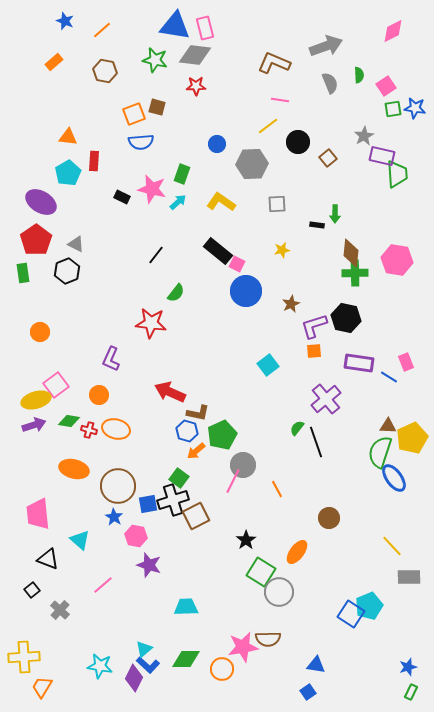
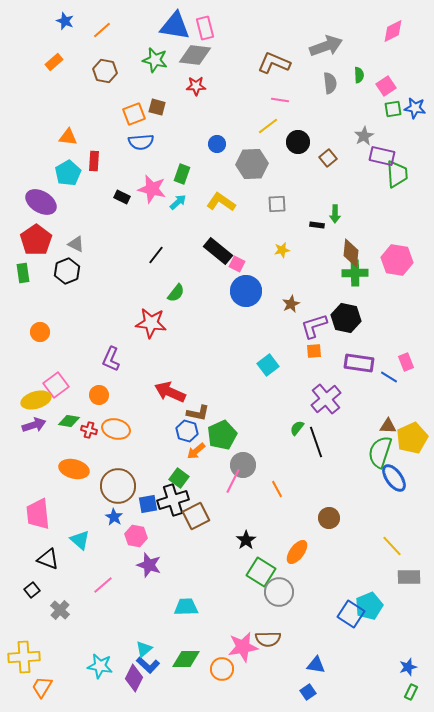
gray semicircle at (330, 83): rotated 15 degrees clockwise
